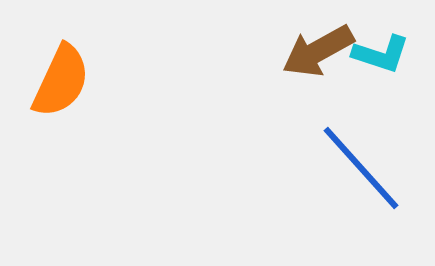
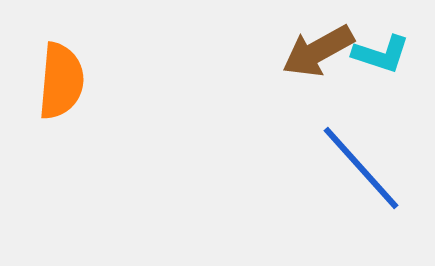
orange semicircle: rotated 20 degrees counterclockwise
